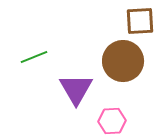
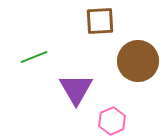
brown square: moved 40 px left
brown circle: moved 15 px right
pink hexagon: rotated 20 degrees counterclockwise
